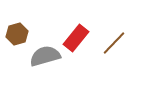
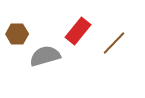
brown hexagon: rotated 15 degrees clockwise
red rectangle: moved 2 px right, 7 px up
